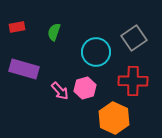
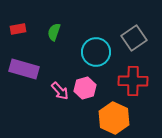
red rectangle: moved 1 px right, 2 px down
